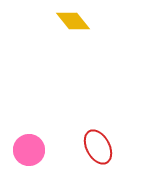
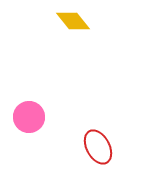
pink circle: moved 33 px up
